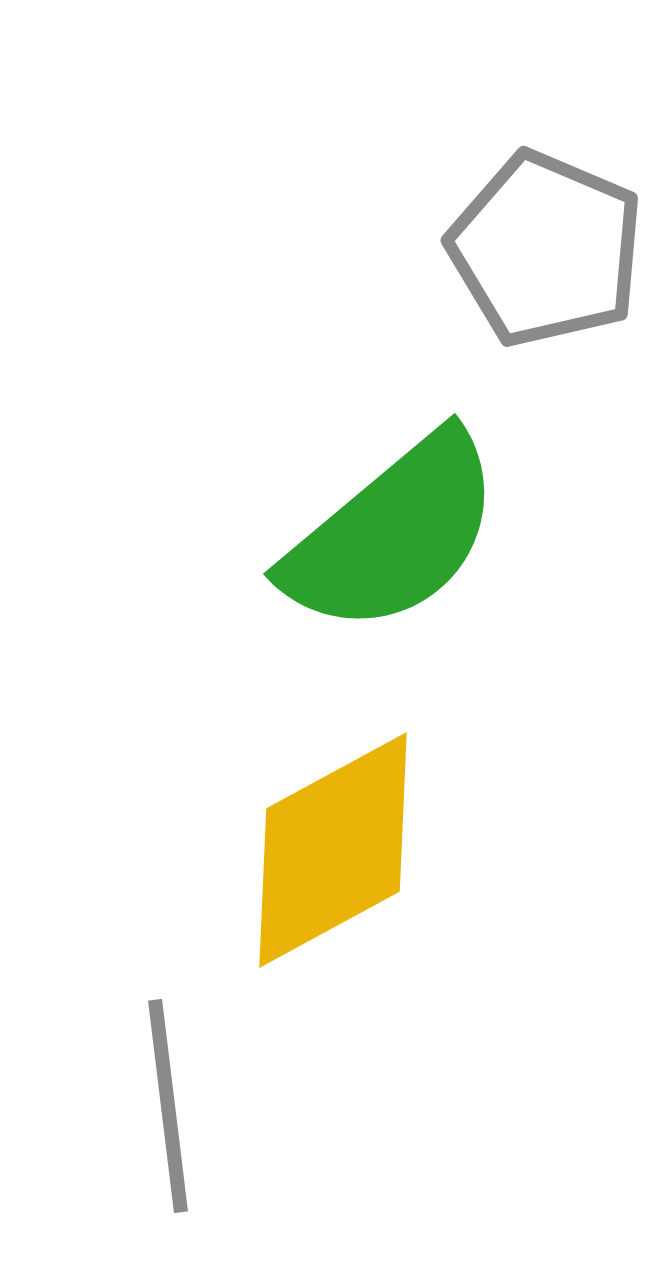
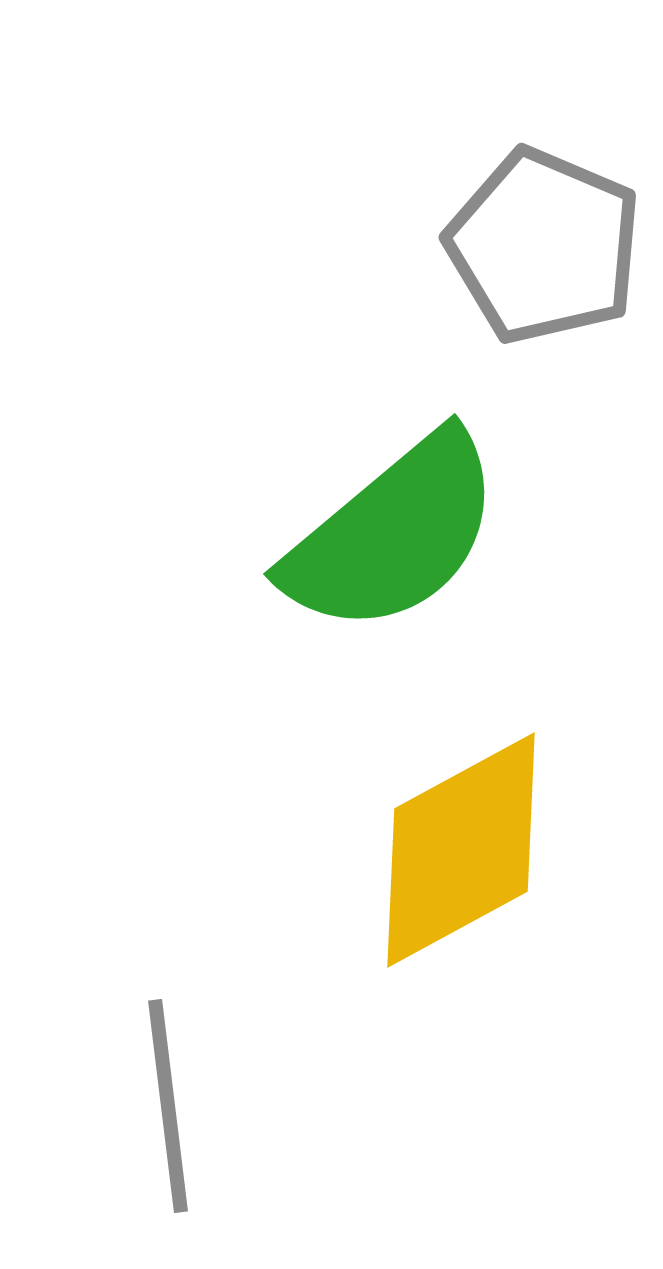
gray pentagon: moved 2 px left, 3 px up
yellow diamond: moved 128 px right
